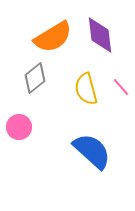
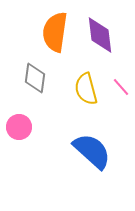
orange semicircle: moved 2 px right, 5 px up; rotated 129 degrees clockwise
gray diamond: rotated 44 degrees counterclockwise
